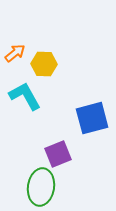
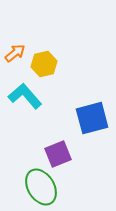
yellow hexagon: rotated 15 degrees counterclockwise
cyan L-shape: rotated 12 degrees counterclockwise
green ellipse: rotated 39 degrees counterclockwise
